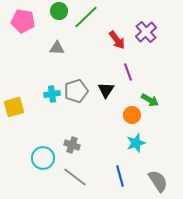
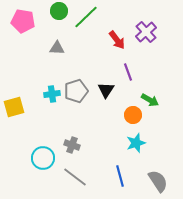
orange circle: moved 1 px right
